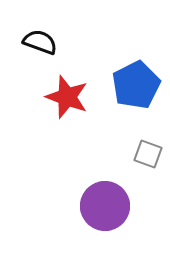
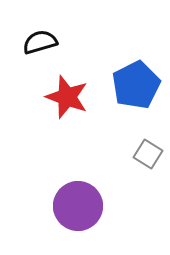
black semicircle: rotated 36 degrees counterclockwise
gray square: rotated 12 degrees clockwise
purple circle: moved 27 px left
